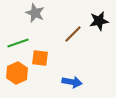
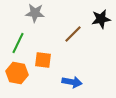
gray star: rotated 18 degrees counterclockwise
black star: moved 2 px right, 2 px up
green line: rotated 45 degrees counterclockwise
orange square: moved 3 px right, 2 px down
orange hexagon: rotated 25 degrees counterclockwise
